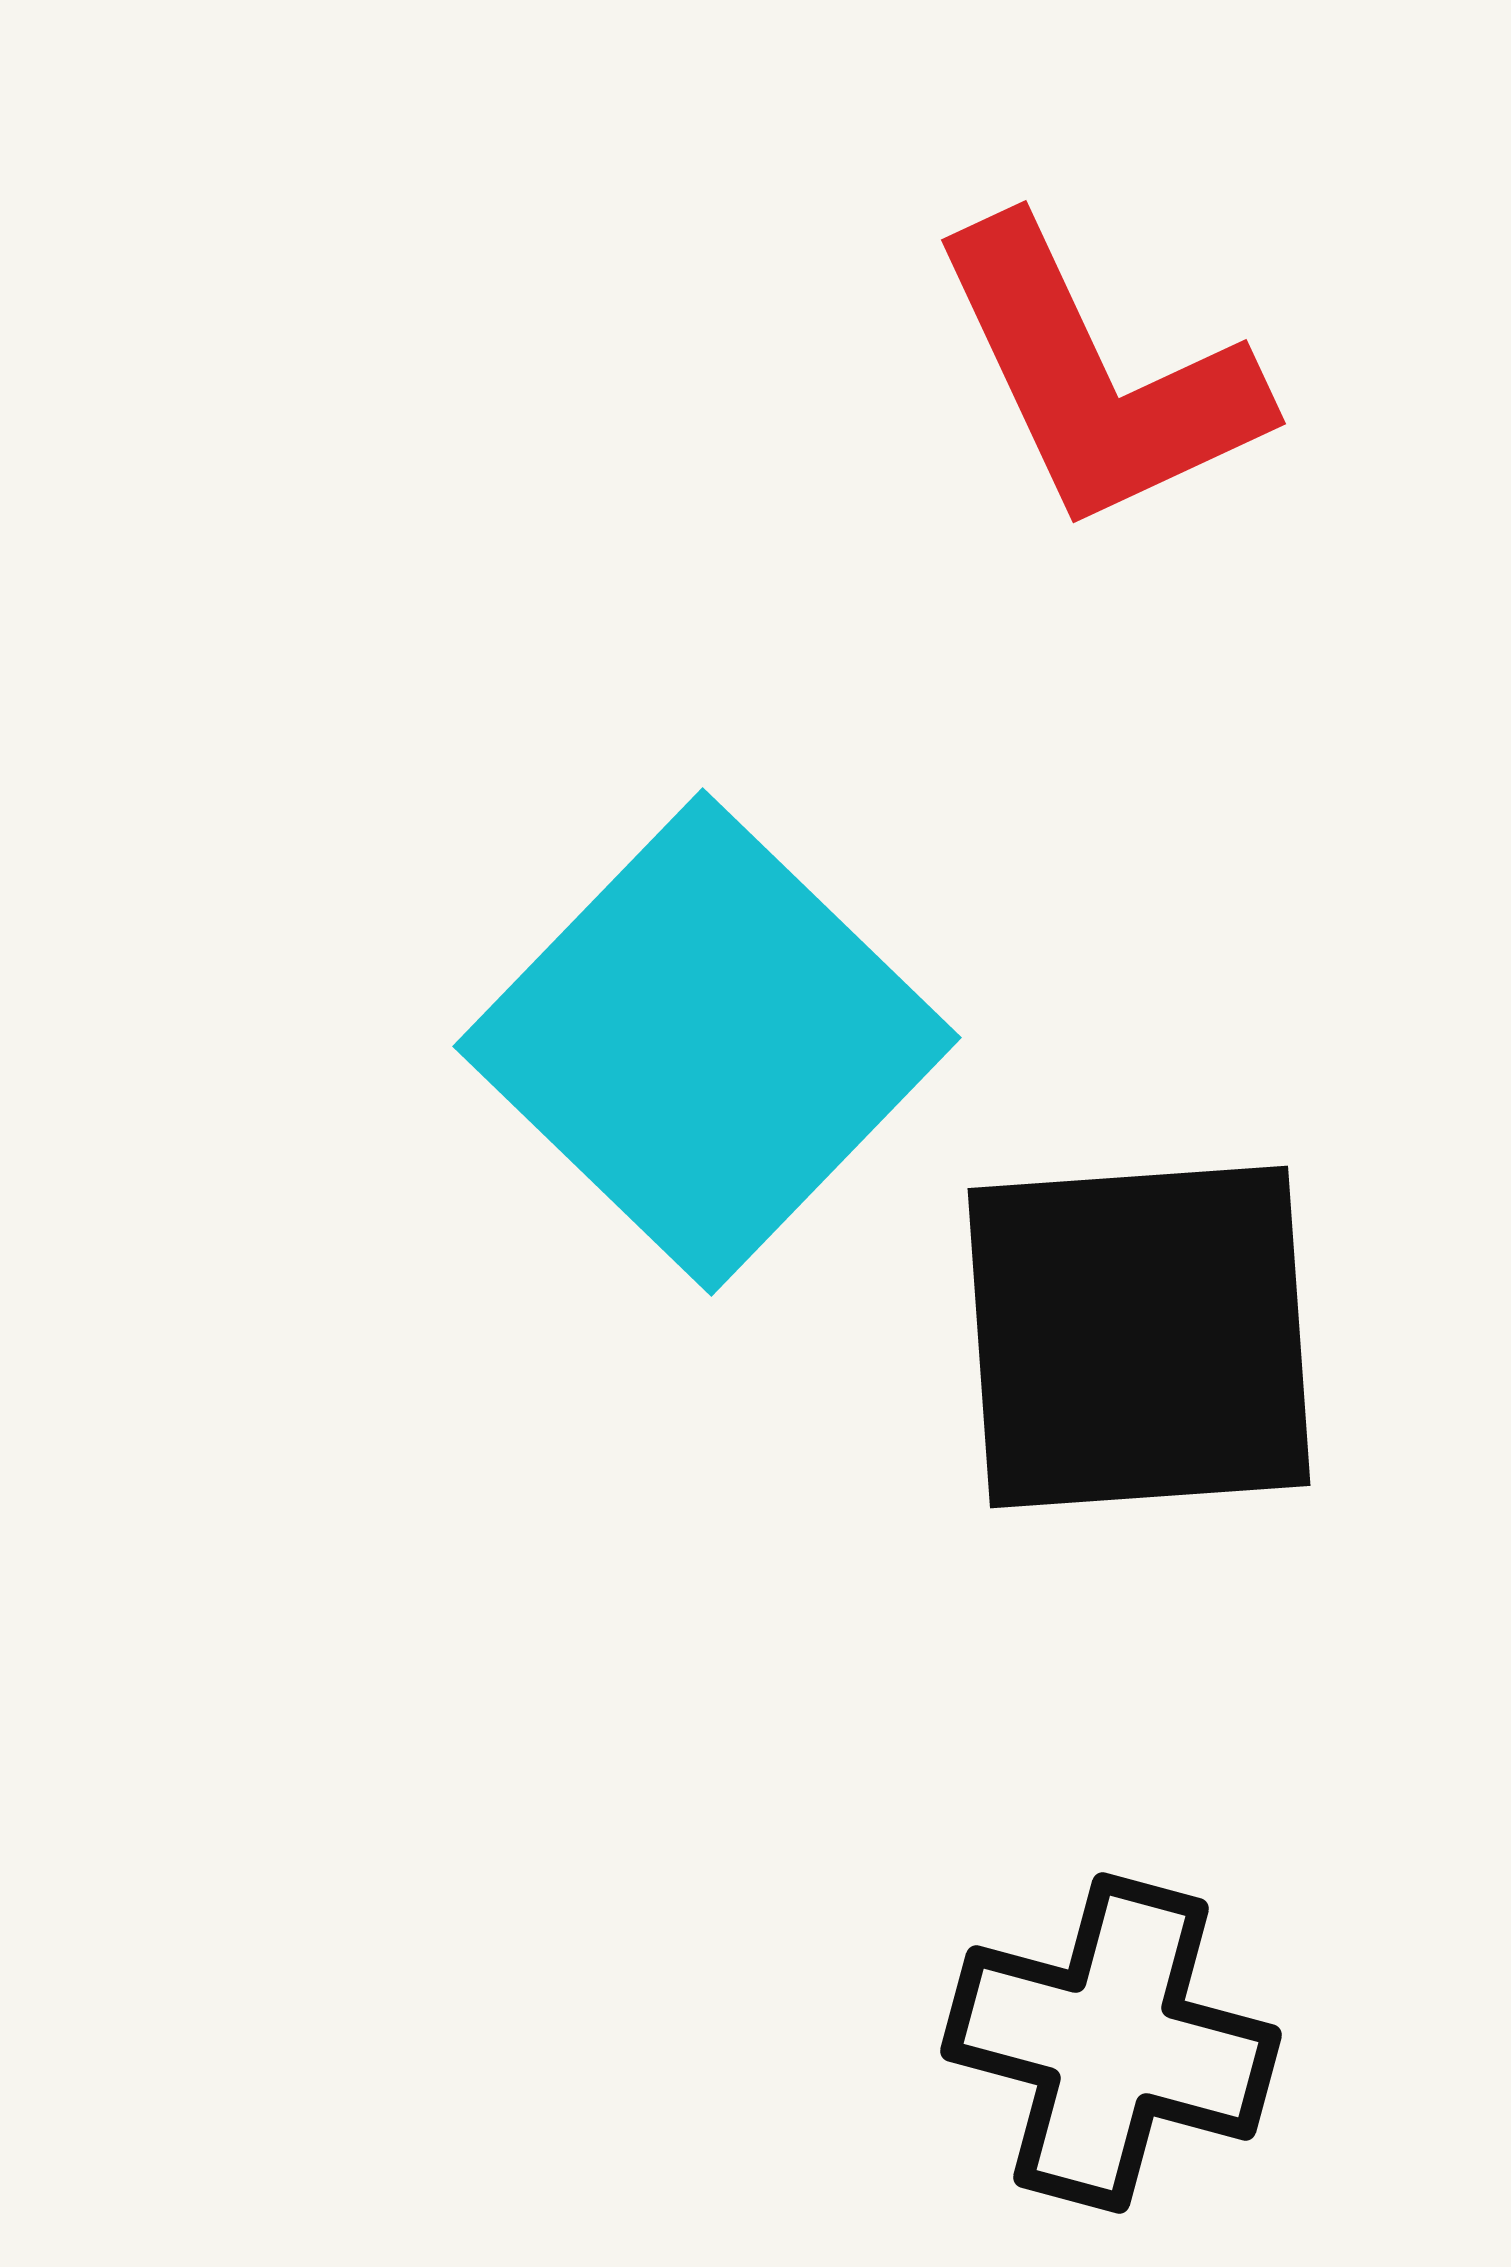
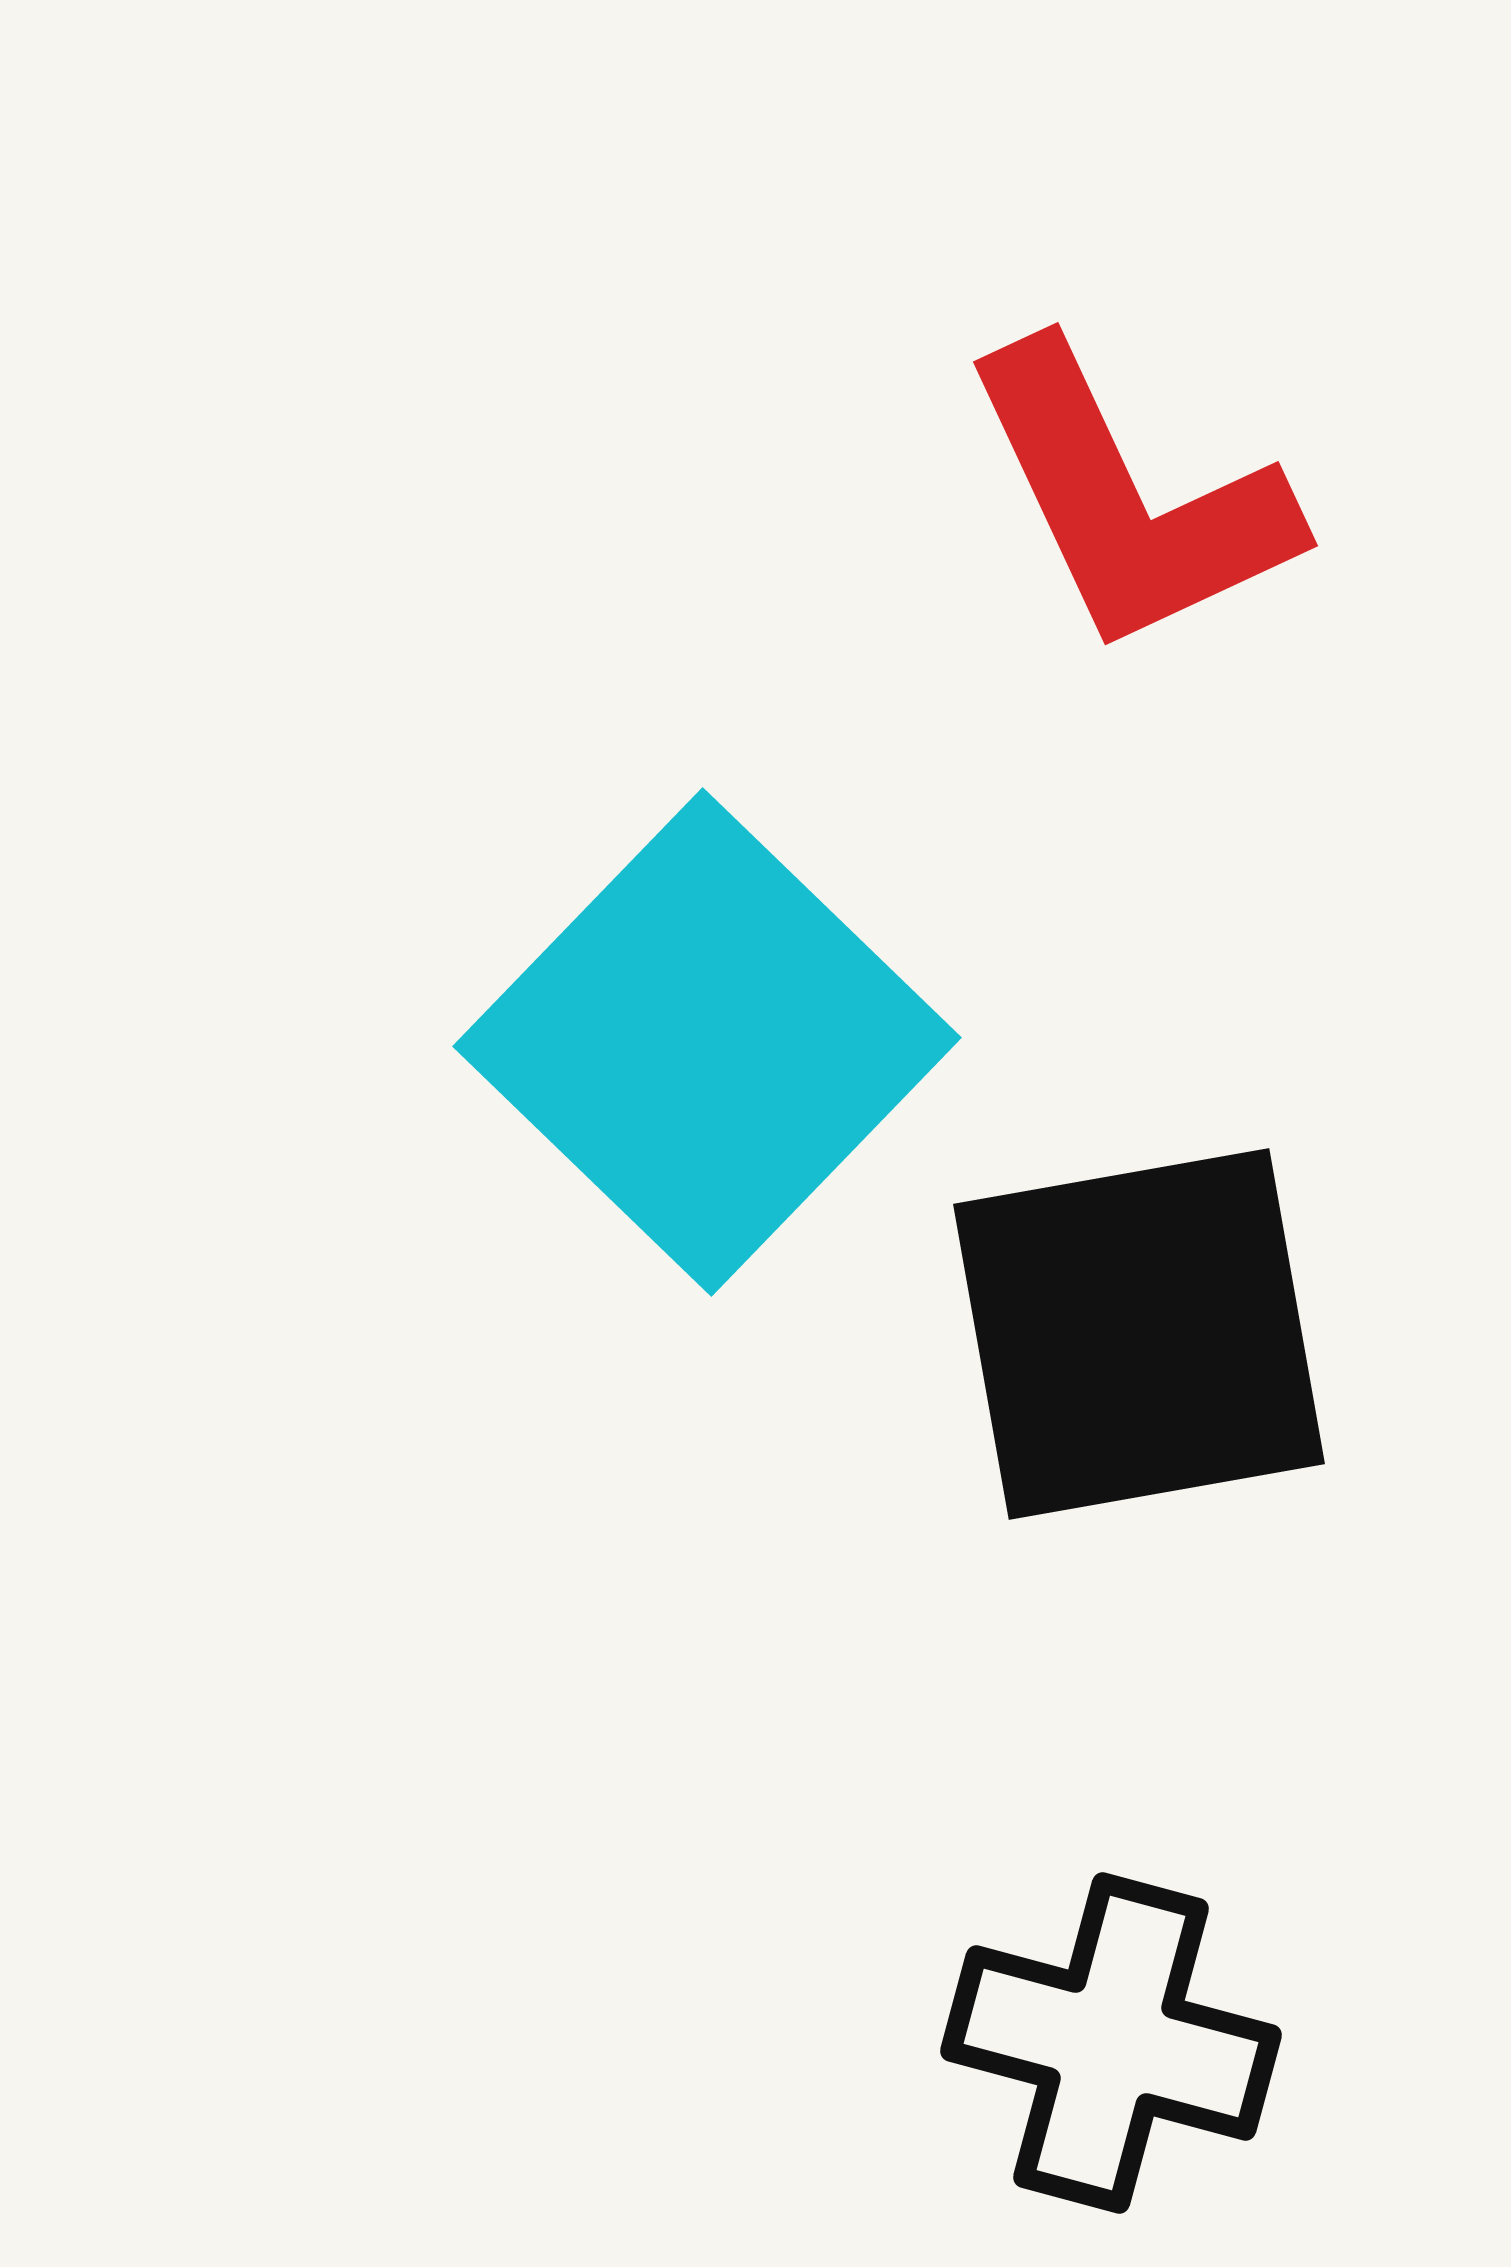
red L-shape: moved 32 px right, 122 px down
black square: moved 3 px up; rotated 6 degrees counterclockwise
